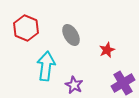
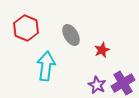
red star: moved 5 px left
purple star: moved 23 px right
